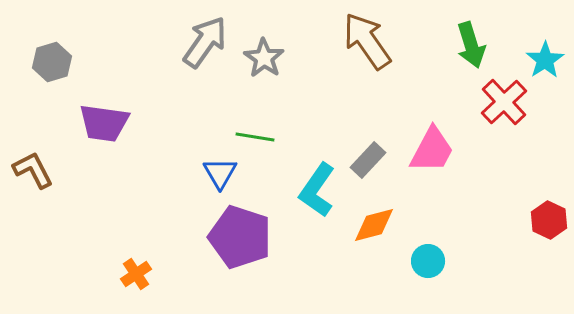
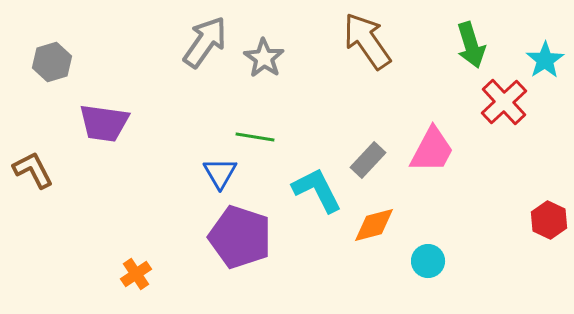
cyan L-shape: rotated 118 degrees clockwise
